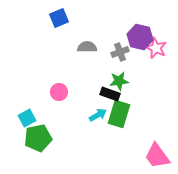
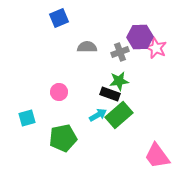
purple hexagon: rotated 15 degrees counterclockwise
green rectangle: moved 1 px down; rotated 32 degrees clockwise
cyan square: rotated 12 degrees clockwise
green pentagon: moved 25 px right
